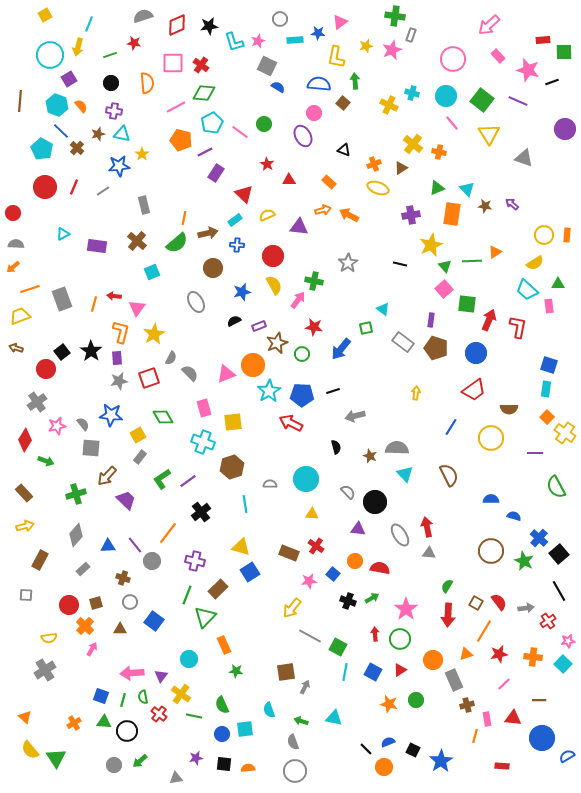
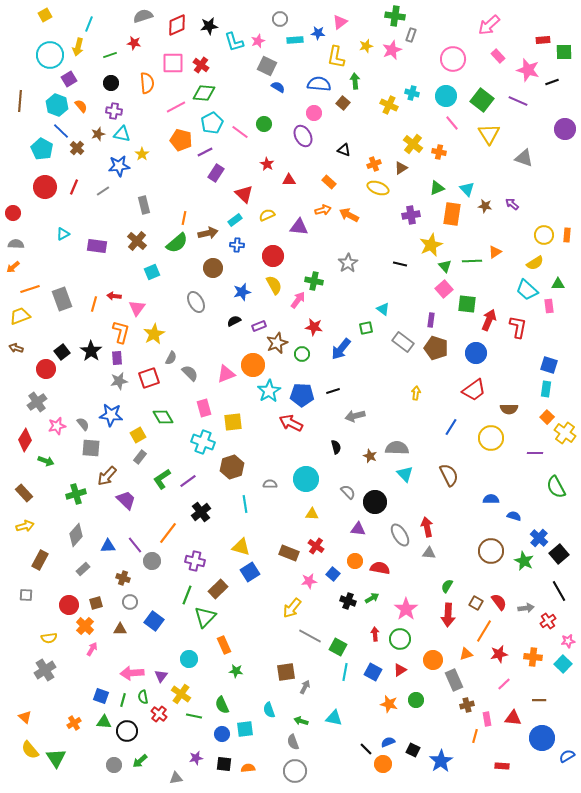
orange circle at (384, 767): moved 1 px left, 3 px up
